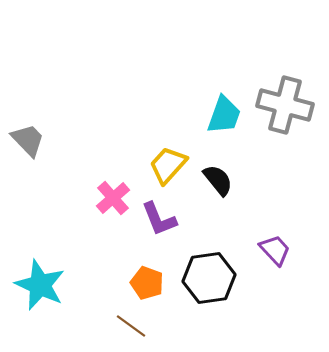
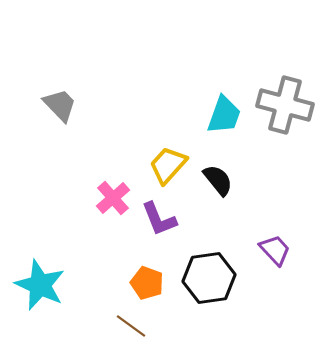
gray trapezoid: moved 32 px right, 35 px up
